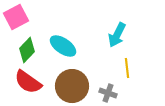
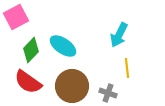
cyan arrow: moved 2 px right
green diamond: moved 4 px right
